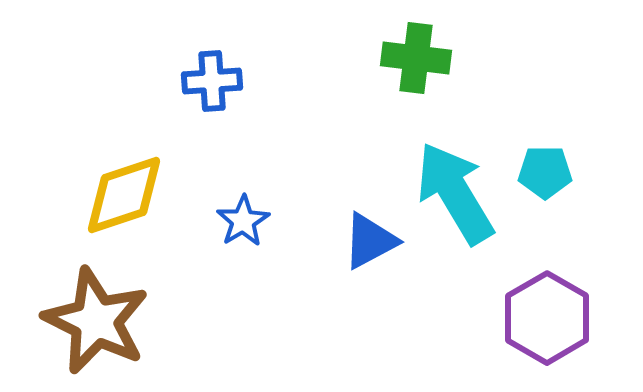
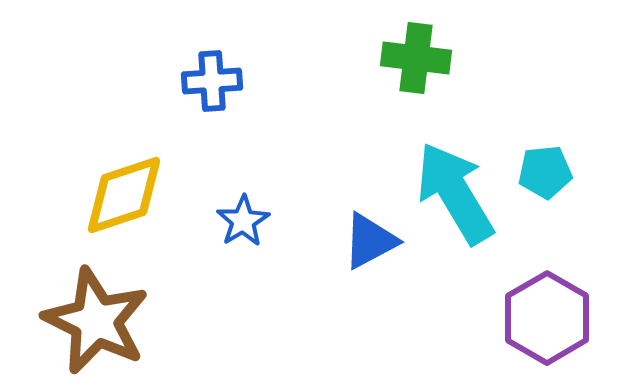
cyan pentagon: rotated 6 degrees counterclockwise
